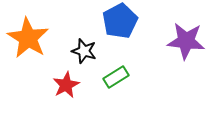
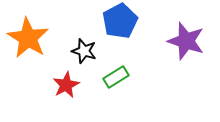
purple star: rotated 12 degrees clockwise
